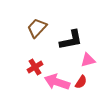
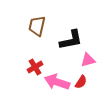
brown trapezoid: moved 2 px up; rotated 30 degrees counterclockwise
